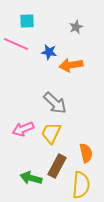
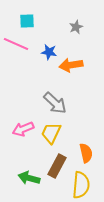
green arrow: moved 2 px left
